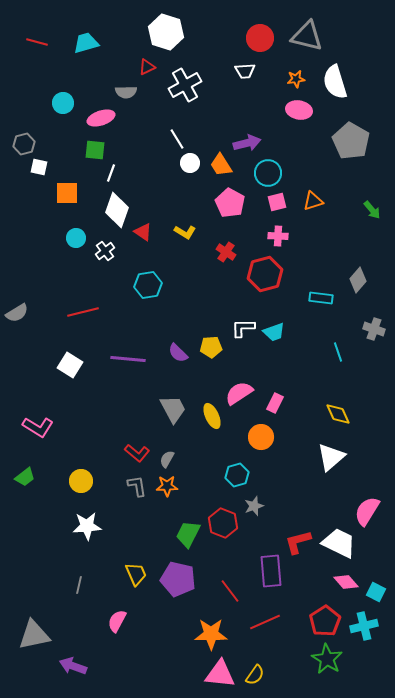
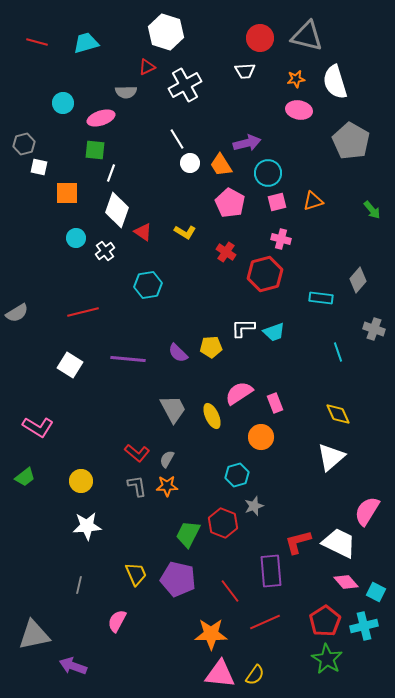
pink cross at (278, 236): moved 3 px right, 3 px down; rotated 12 degrees clockwise
pink rectangle at (275, 403): rotated 48 degrees counterclockwise
